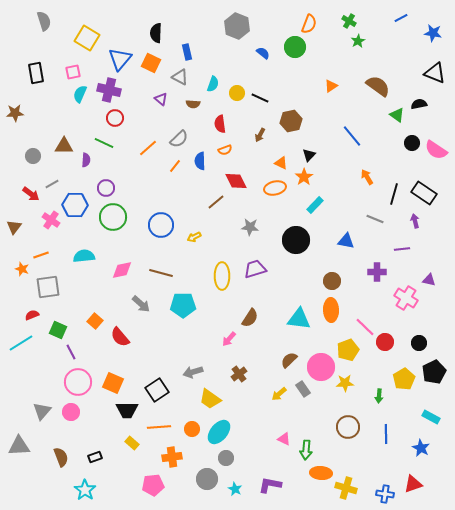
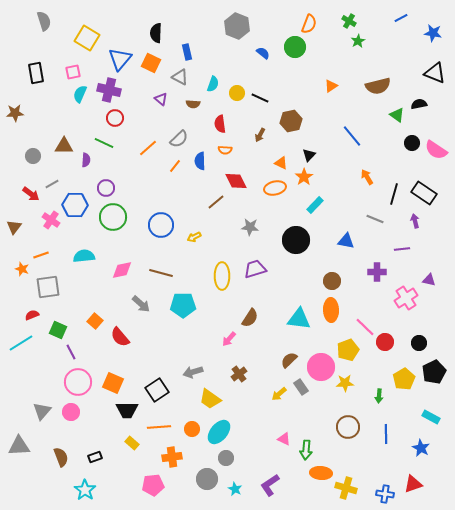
brown semicircle at (378, 86): rotated 130 degrees clockwise
orange semicircle at (225, 150): rotated 24 degrees clockwise
pink cross at (406, 298): rotated 25 degrees clockwise
gray rectangle at (303, 389): moved 2 px left, 2 px up
purple L-shape at (270, 485): rotated 45 degrees counterclockwise
